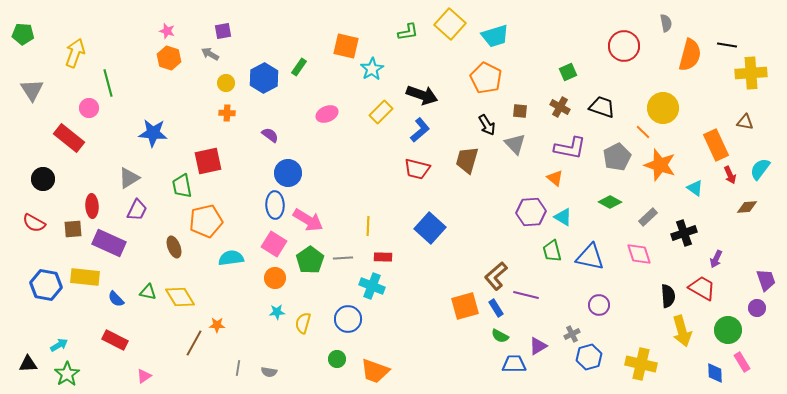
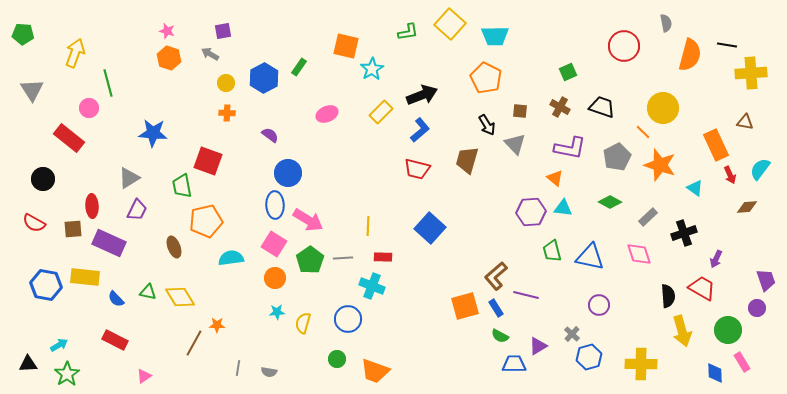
cyan trapezoid at (495, 36): rotated 16 degrees clockwise
black arrow at (422, 95): rotated 40 degrees counterclockwise
red square at (208, 161): rotated 32 degrees clockwise
cyan triangle at (563, 217): moved 9 px up; rotated 24 degrees counterclockwise
gray cross at (572, 334): rotated 21 degrees counterclockwise
yellow cross at (641, 364): rotated 12 degrees counterclockwise
